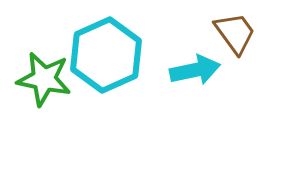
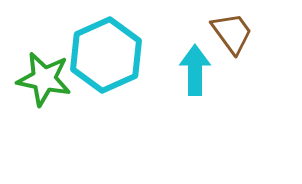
brown trapezoid: moved 3 px left
cyan arrow: rotated 78 degrees counterclockwise
